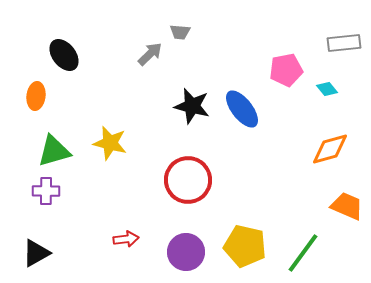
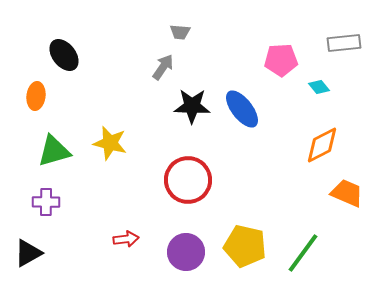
gray arrow: moved 13 px right, 13 px down; rotated 12 degrees counterclockwise
pink pentagon: moved 5 px left, 10 px up; rotated 8 degrees clockwise
cyan diamond: moved 8 px left, 2 px up
black star: rotated 12 degrees counterclockwise
orange diamond: moved 8 px left, 4 px up; rotated 12 degrees counterclockwise
purple cross: moved 11 px down
orange trapezoid: moved 13 px up
black triangle: moved 8 px left
